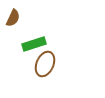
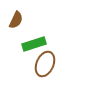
brown semicircle: moved 3 px right, 2 px down
